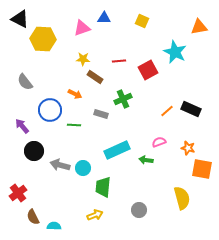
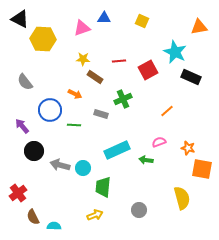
black rectangle: moved 32 px up
